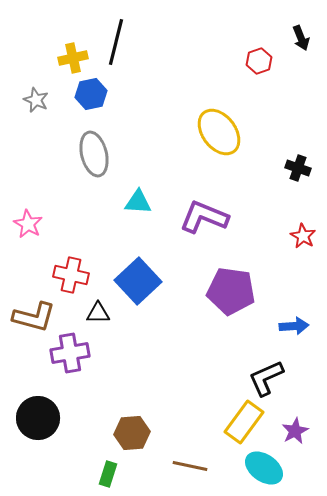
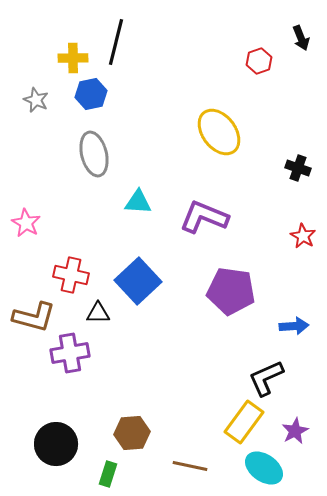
yellow cross: rotated 12 degrees clockwise
pink star: moved 2 px left, 1 px up
black circle: moved 18 px right, 26 px down
